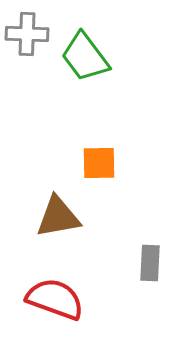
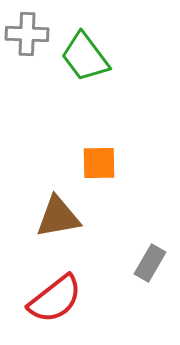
gray rectangle: rotated 27 degrees clockwise
red semicircle: rotated 122 degrees clockwise
